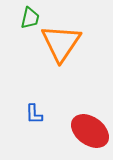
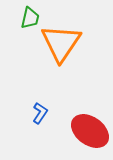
blue L-shape: moved 6 px right, 1 px up; rotated 145 degrees counterclockwise
